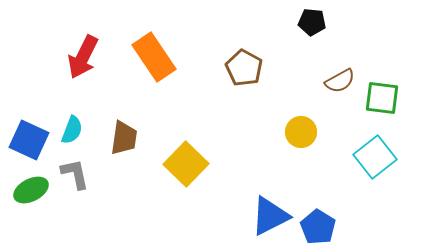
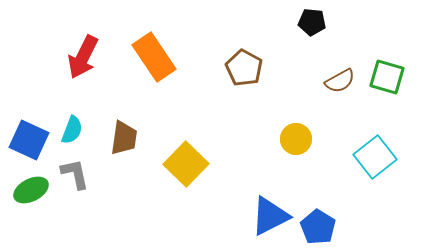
green square: moved 5 px right, 21 px up; rotated 9 degrees clockwise
yellow circle: moved 5 px left, 7 px down
